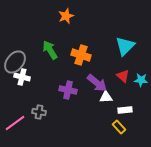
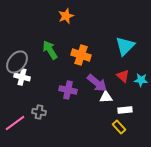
gray ellipse: moved 2 px right
